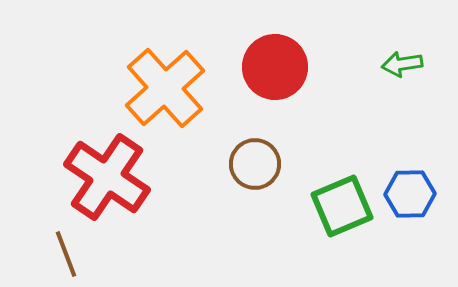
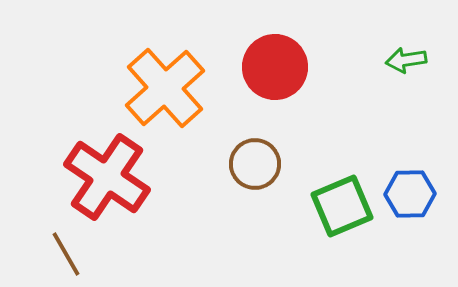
green arrow: moved 4 px right, 4 px up
brown line: rotated 9 degrees counterclockwise
